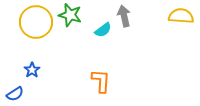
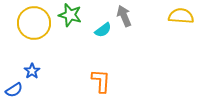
gray arrow: rotated 10 degrees counterclockwise
yellow circle: moved 2 px left, 1 px down
blue star: moved 1 px down
blue semicircle: moved 1 px left, 4 px up
